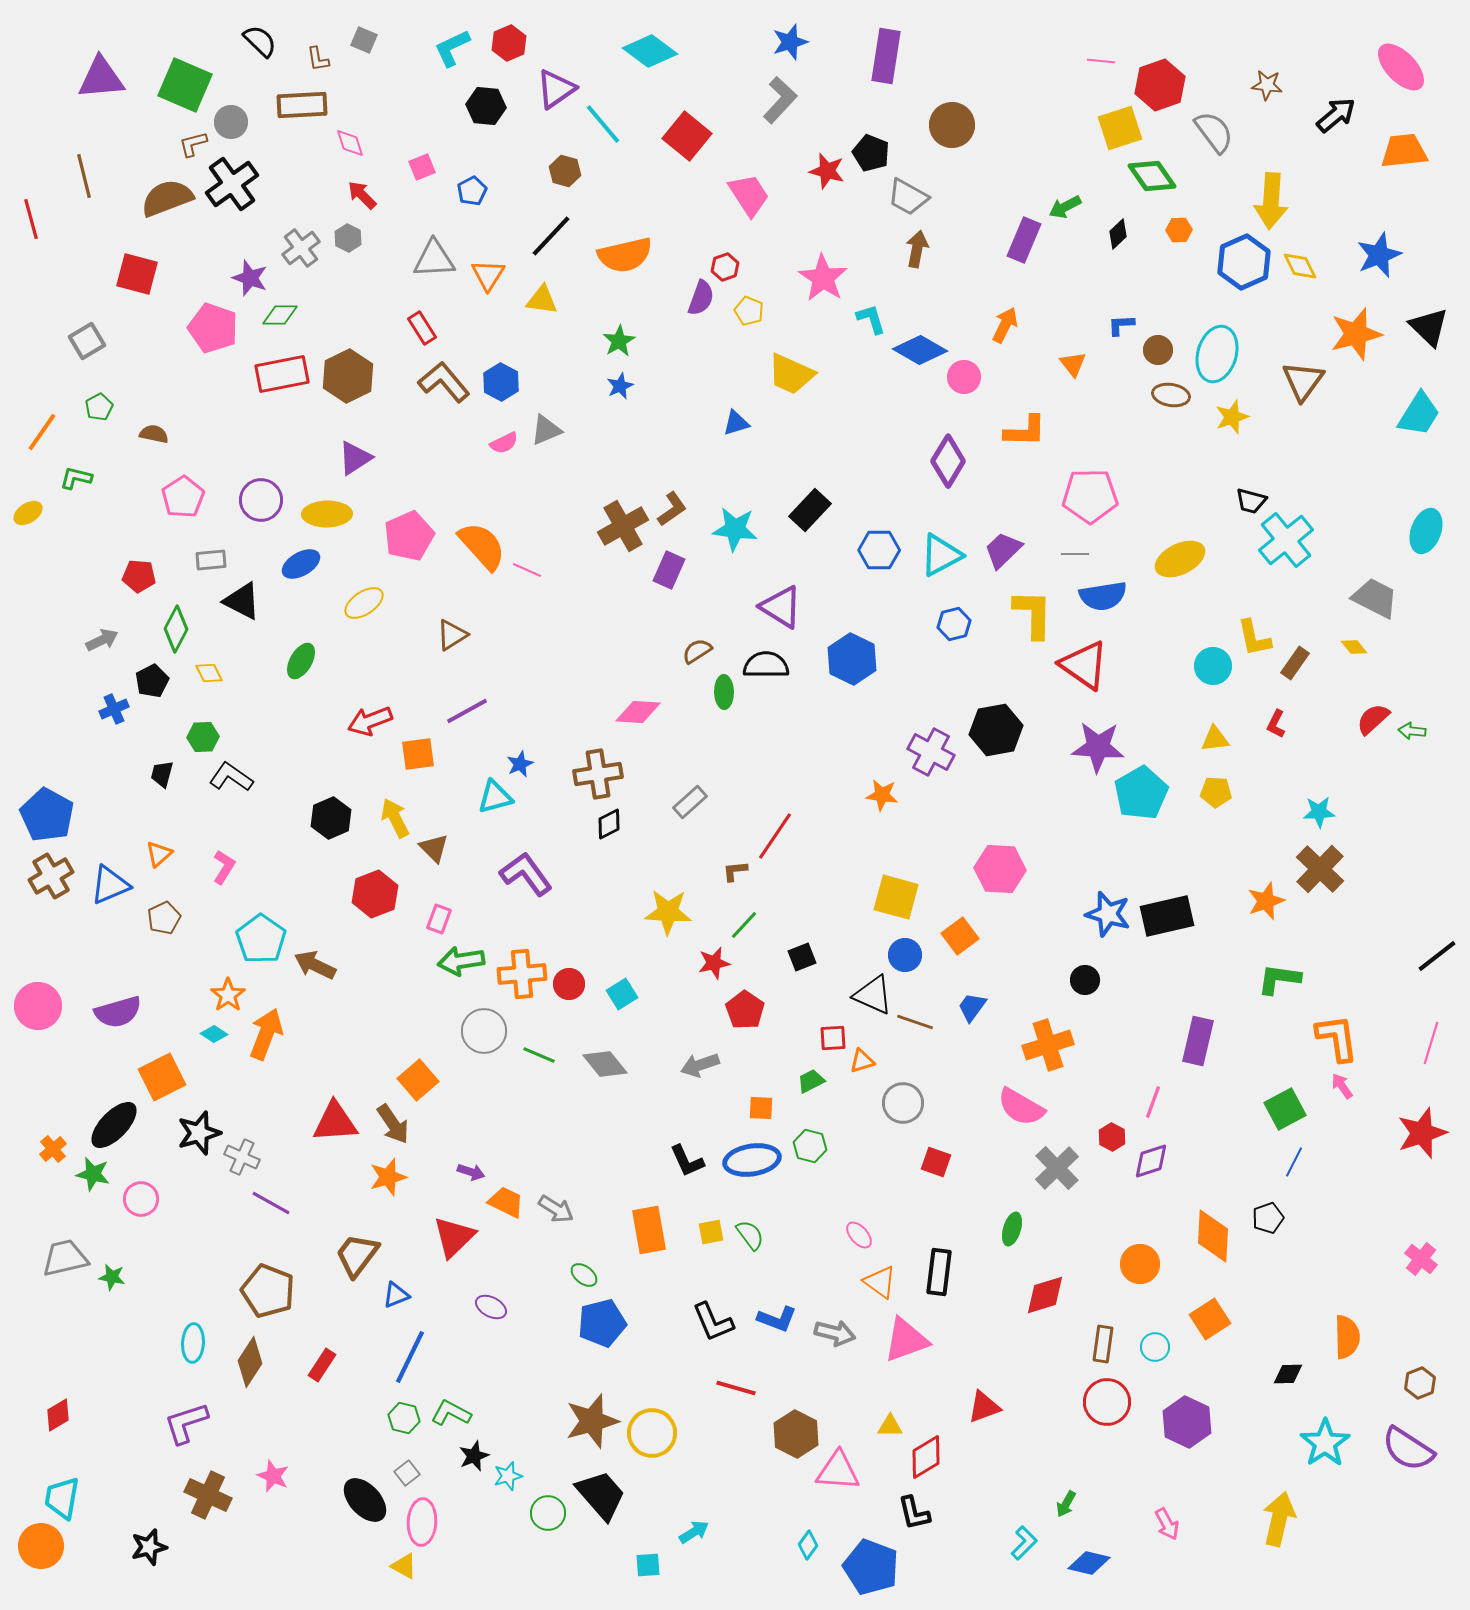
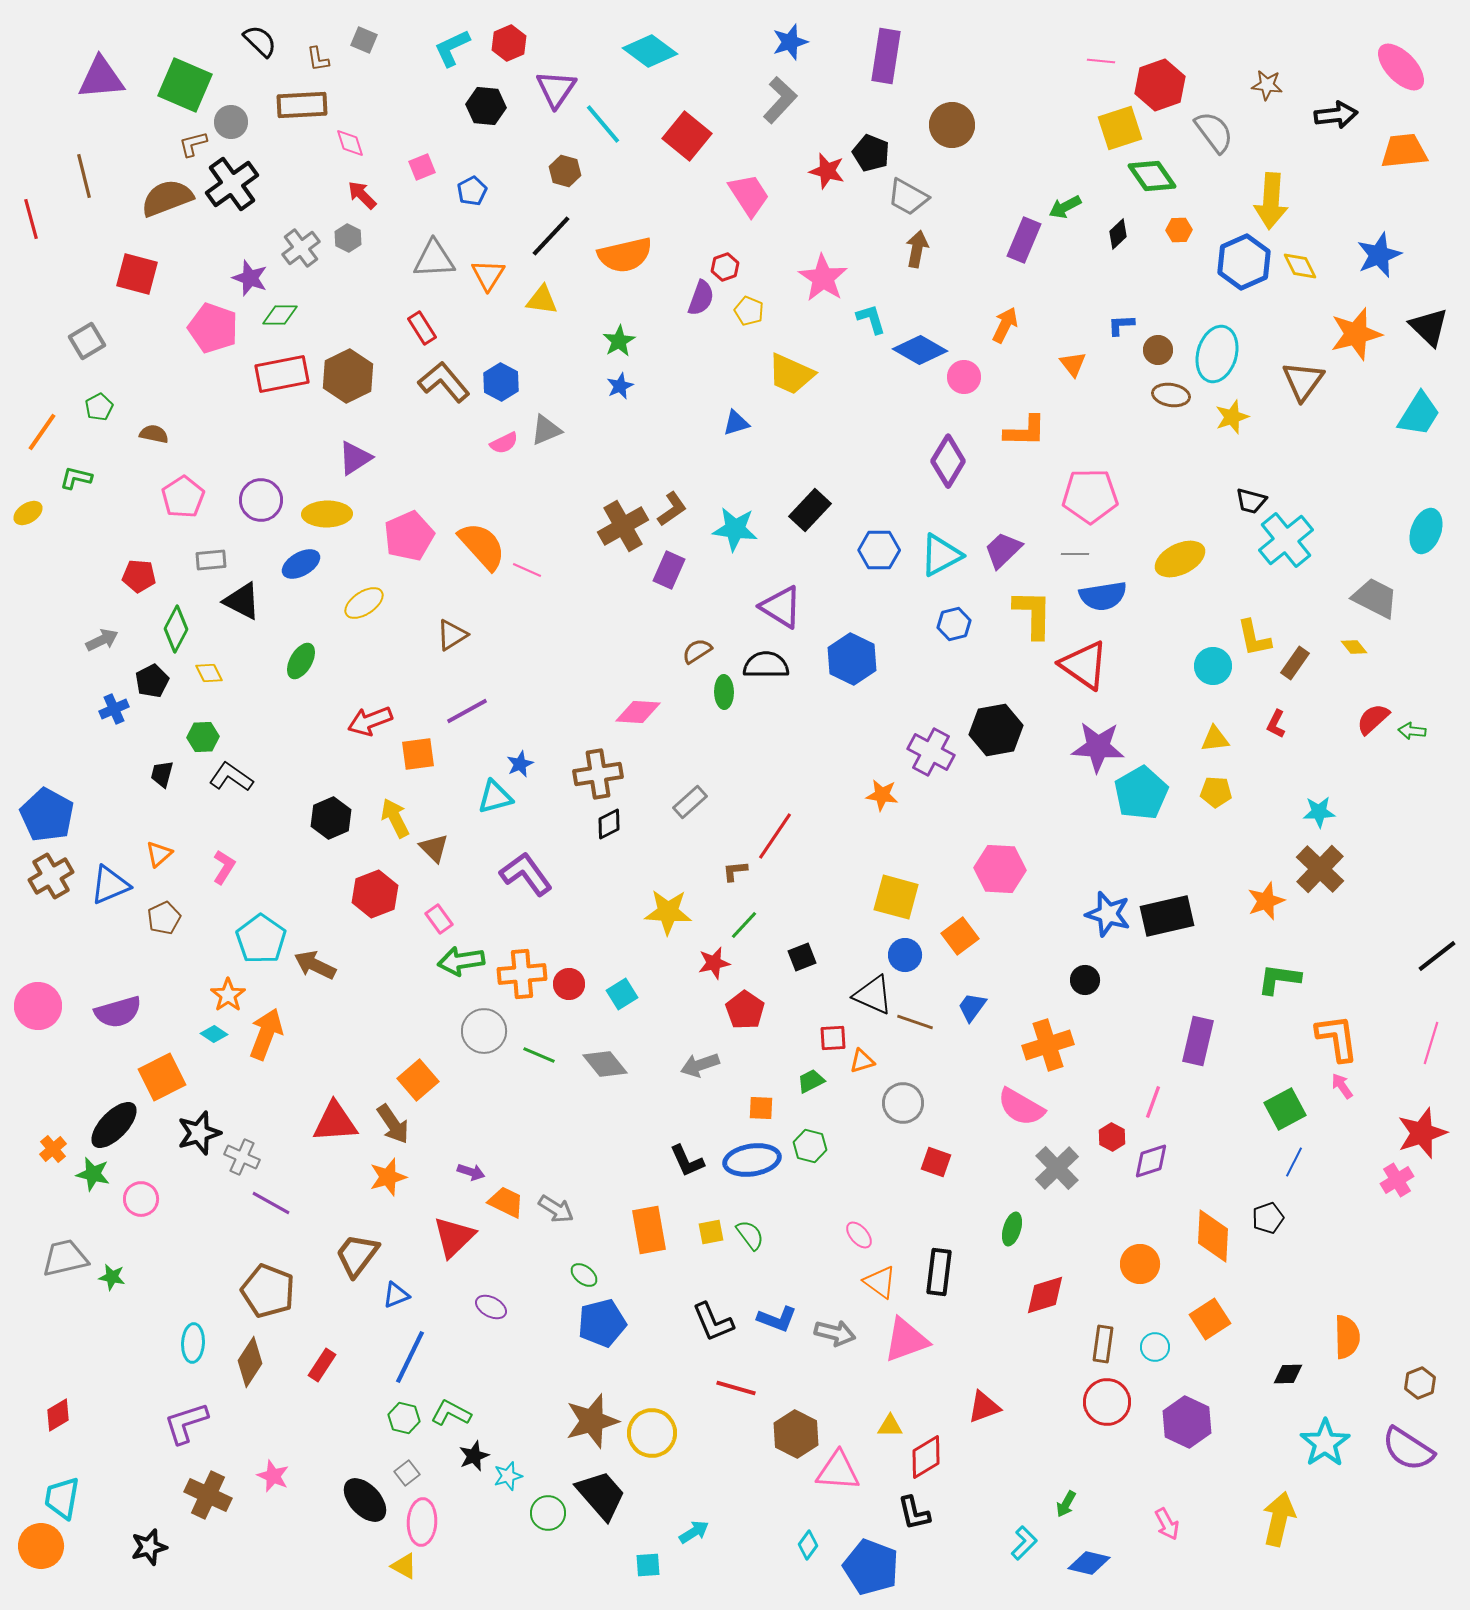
purple triangle at (556, 89): rotated 21 degrees counterclockwise
black arrow at (1336, 115): rotated 33 degrees clockwise
pink rectangle at (439, 919): rotated 56 degrees counterclockwise
pink cross at (1421, 1259): moved 24 px left, 79 px up; rotated 20 degrees clockwise
